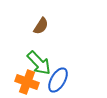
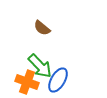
brown semicircle: moved 1 px right, 2 px down; rotated 96 degrees clockwise
green arrow: moved 1 px right, 3 px down
